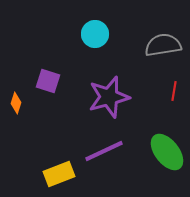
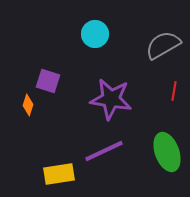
gray semicircle: rotated 21 degrees counterclockwise
purple star: moved 2 px right, 2 px down; rotated 24 degrees clockwise
orange diamond: moved 12 px right, 2 px down
green ellipse: rotated 18 degrees clockwise
yellow rectangle: rotated 12 degrees clockwise
